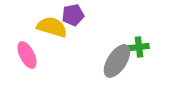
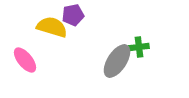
pink ellipse: moved 2 px left, 5 px down; rotated 12 degrees counterclockwise
